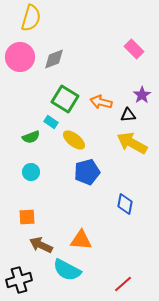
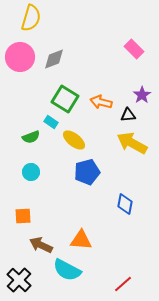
orange square: moved 4 px left, 1 px up
black cross: rotated 30 degrees counterclockwise
